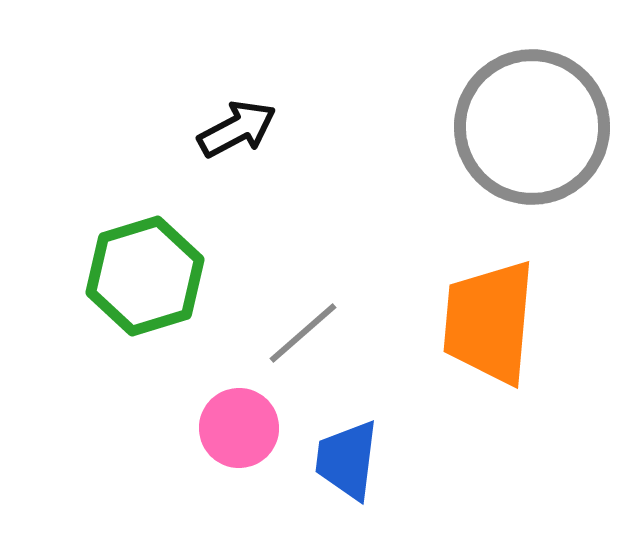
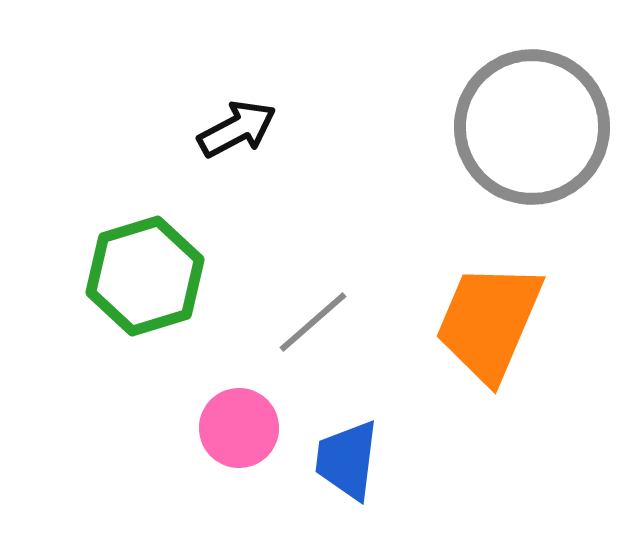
orange trapezoid: rotated 18 degrees clockwise
gray line: moved 10 px right, 11 px up
